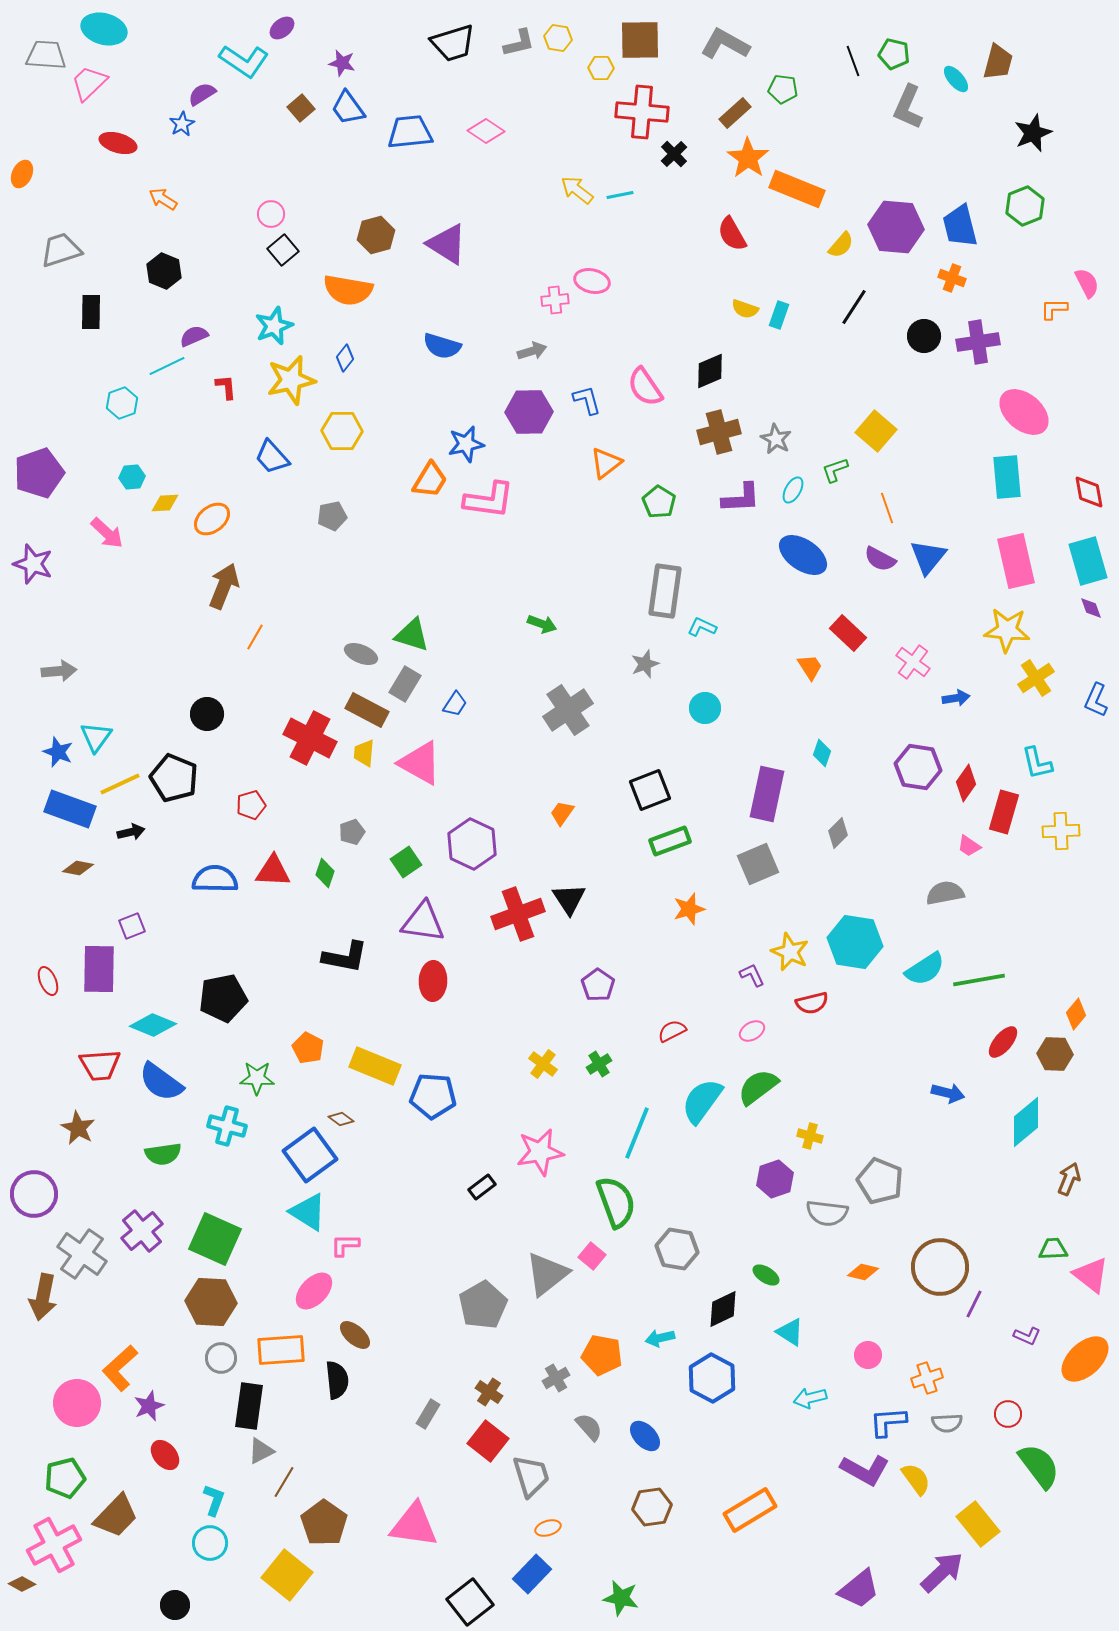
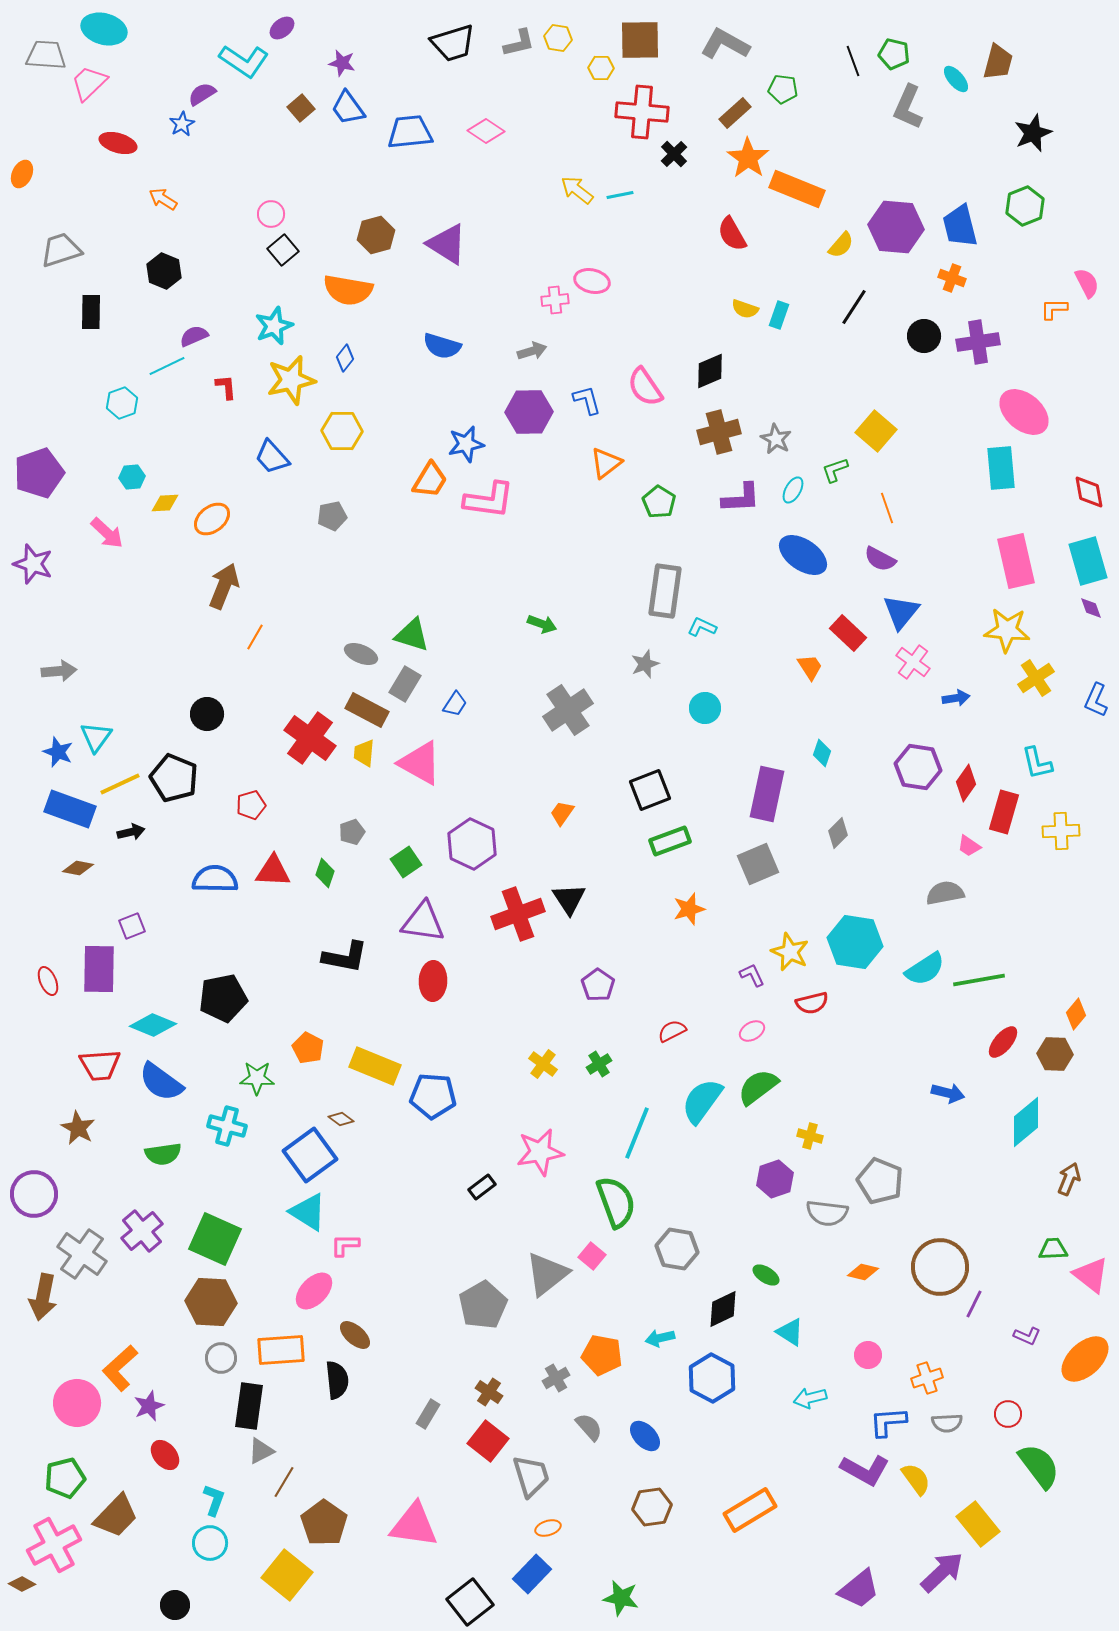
cyan rectangle at (1007, 477): moved 6 px left, 9 px up
blue triangle at (928, 557): moved 27 px left, 55 px down
red cross at (310, 738): rotated 9 degrees clockwise
